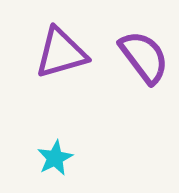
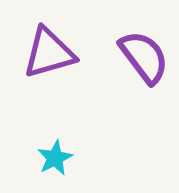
purple triangle: moved 12 px left
